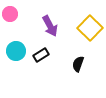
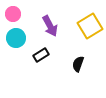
pink circle: moved 3 px right
yellow square: moved 2 px up; rotated 15 degrees clockwise
cyan circle: moved 13 px up
